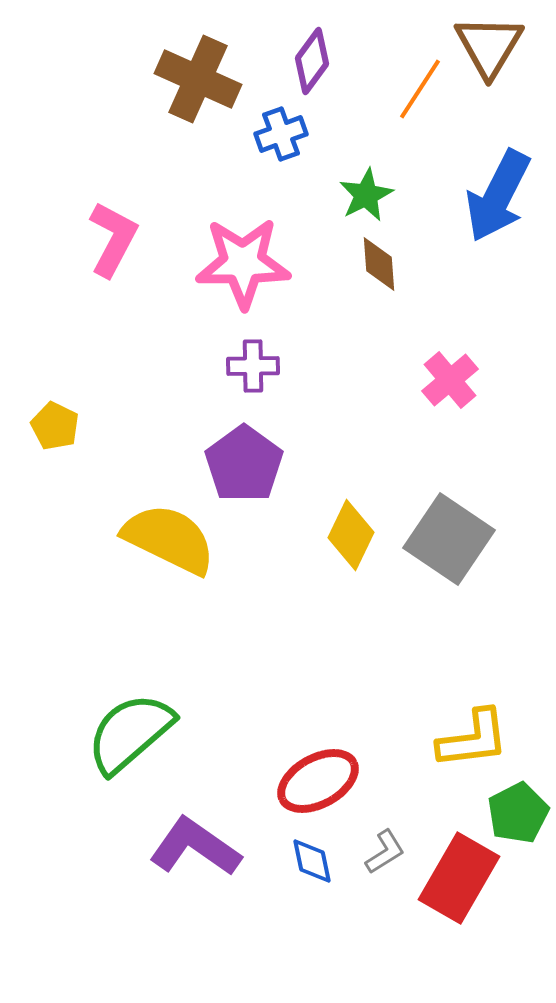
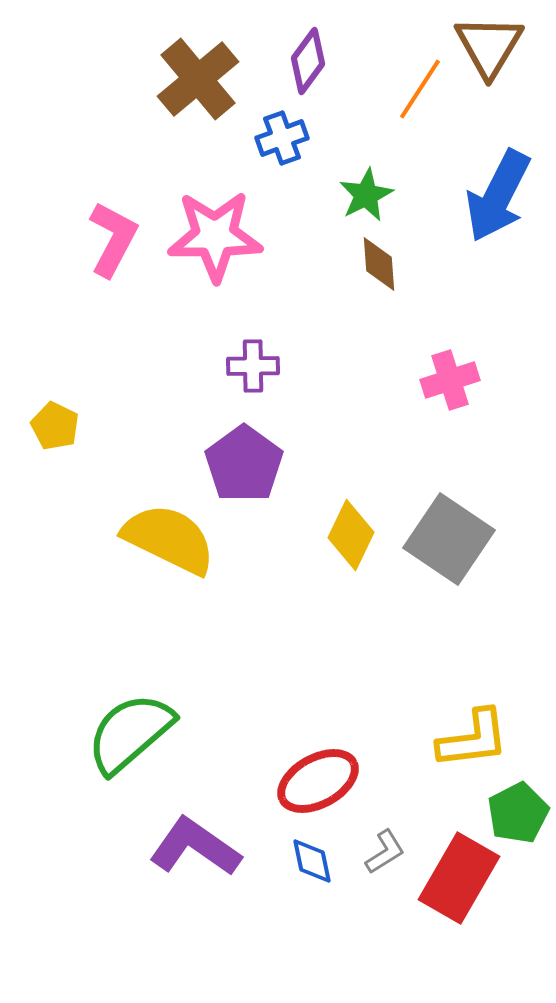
purple diamond: moved 4 px left
brown cross: rotated 26 degrees clockwise
blue cross: moved 1 px right, 4 px down
pink star: moved 28 px left, 27 px up
pink cross: rotated 22 degrees clockwise
